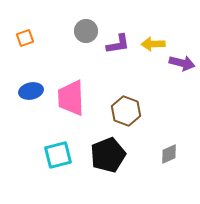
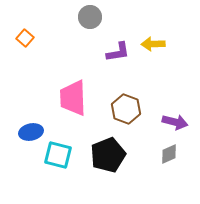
gray circle: moved 4 px right, 14 px up
orange square: rotated 30 degrees counterclockwise
purple L-shape: moved 8 px down
purple arrow: moved 7 px left, 59 px down
blue ellipse: moved 41 px down
pink trapezoid: moved 2 px right
brown hexagon: moved 2 px up
cyan square: rotated 28 degrees clockwise
